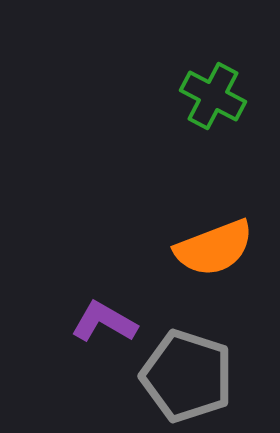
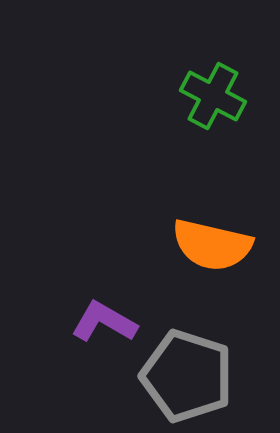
orange semicircle: moved 2 px left, 3 px up; rotated 34 degrees clockwise
